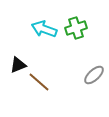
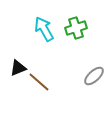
cyan arrow: rotated 40 degrees clockwise
black triangle: moved 3 px down
gray ellipse: moved 1 px down
